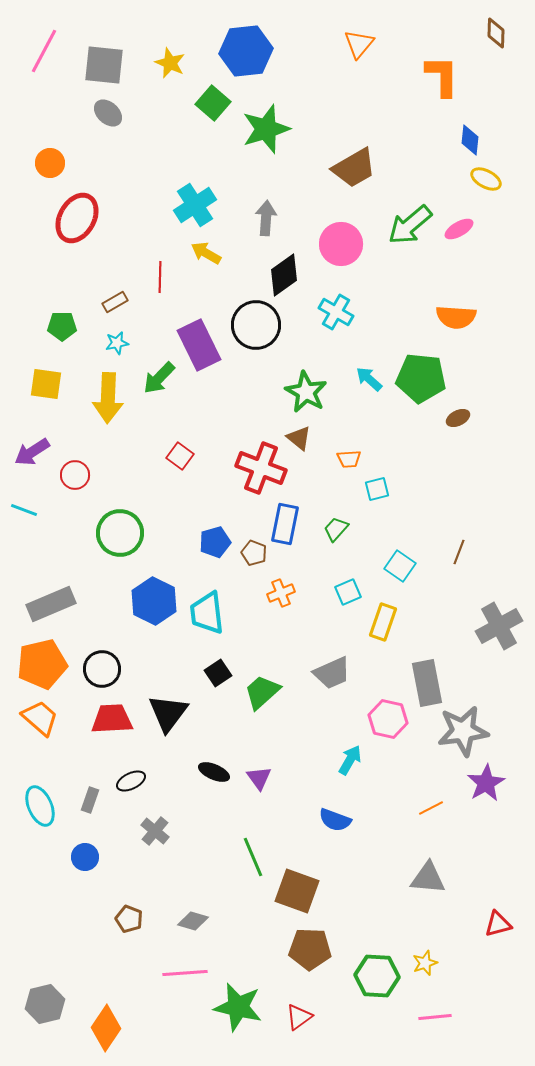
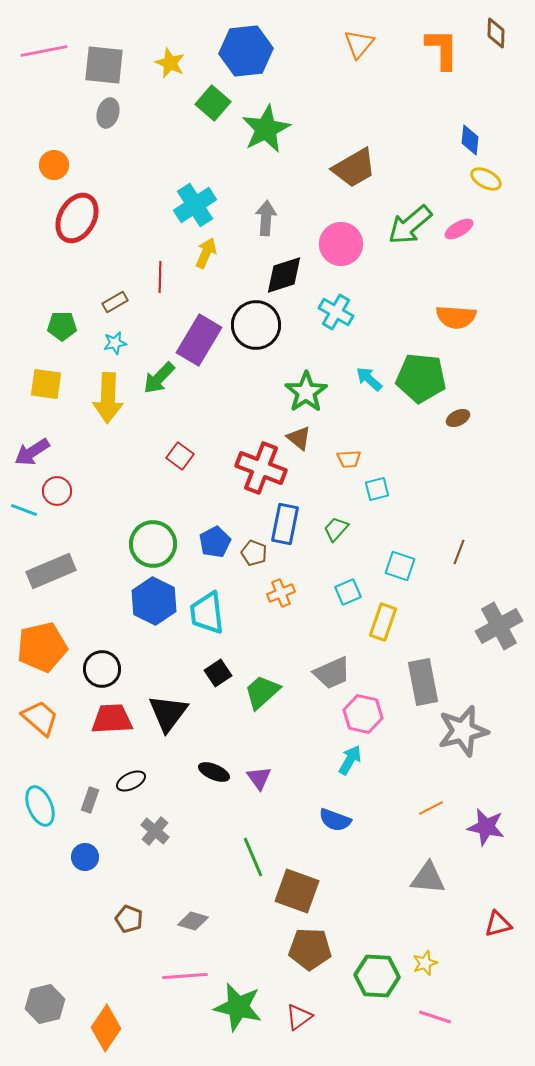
pink line at (44, 51): rotated 51 degrees clockwise
orange L-shape at (442, 76): moved 27 px up
gray ellipse at (108, 113): rotated 64 degrees clockwise
green star at (266, 129): rotated 9 degrees counterclockwise
orange circle at (50, 163): moved 4 px right, 2 px down
yellow arrow at (206, 253): rotated 84 degrees clockwise
black diamond at (284, 275): rotated 18 degrees clockwise
cyan star at (117, 343): moved 2 px left
purple rectangle at (199, 345): moved 5 px up; rotated 57 degrees clockwise
green star at (306, 392): rotated 9 degrees clockwise
red circle at (75, 475): moved 18 px left, 16 px down
green circle at (120, 533): moved 33 px right, 11 px down
blue pentagon at (215, 542): rotated 12 degrees counterclockwise
cyan square at (400, 566): rotated 16 degrees counterclockwise
gray rectangle at (51, 604): moved 33 px up
orange pentagon at (42, 664): moved 17 px up
gray rectangle at (427, 683): moved 4 px left, 1 px up
pink hexagon at (388, 719): moved 25 px left, 5 px up
gray star at (463, 731): rotated 6 degrees counterclockwise
purple star at (486, 783): moved 44 px down; rotated 30 degrees counterclockwise
pink line at (185, 973): moved 3 px down
pink line at (435, 1017): rotated 24 degrees clockwise
